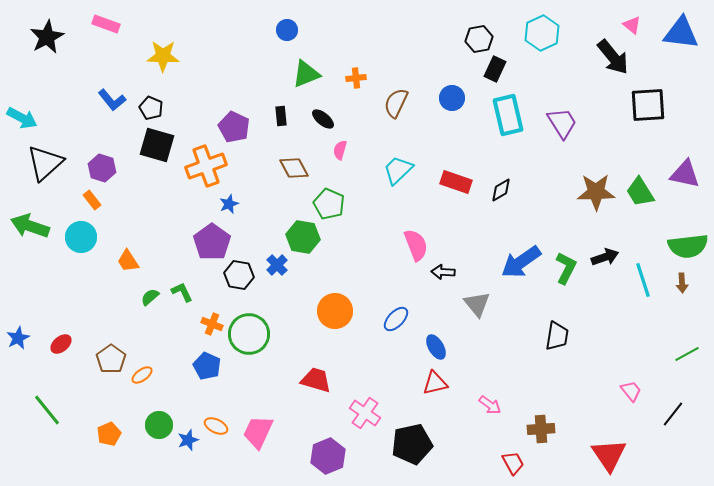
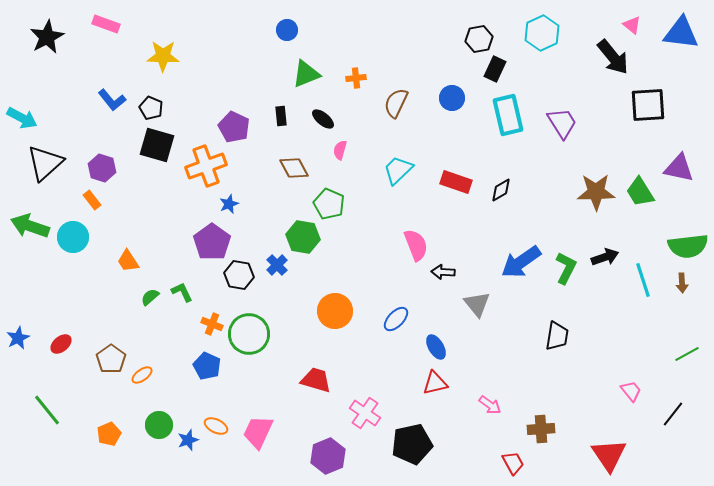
purple triangle at (685, 174): moved 6 px left, 6 px up
cyan circle at (81, 237): moved 8 px left
